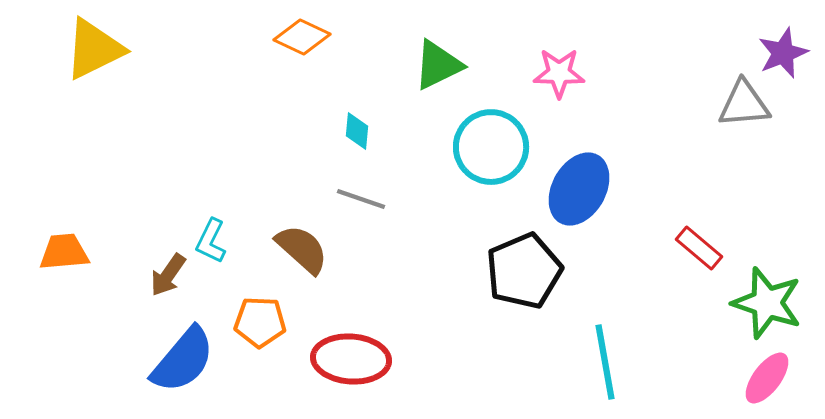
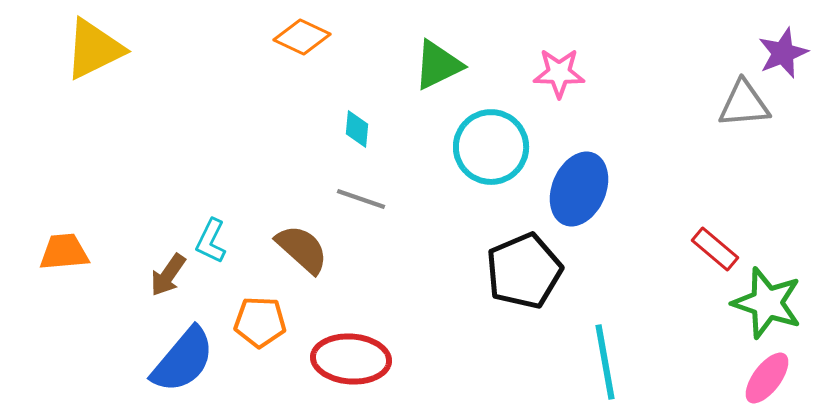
cyan diamond: moved 2 px up
blue ellipse: rotated 6 degrees counterclockwise
red rectangle: moved 16 px right, 1 px down
